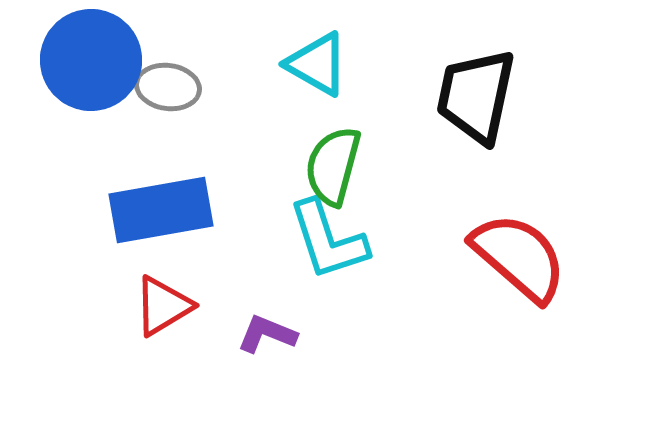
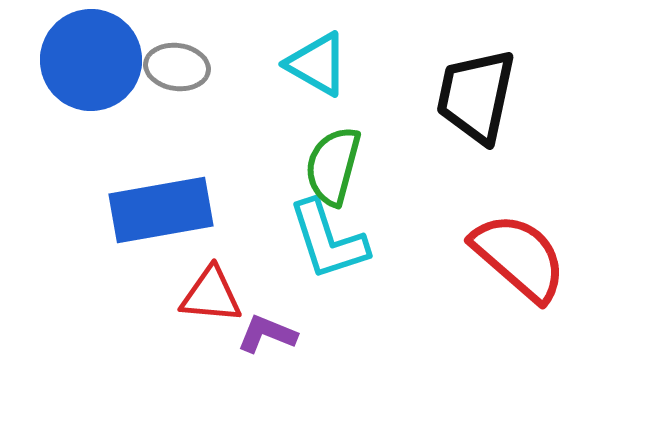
gray ellipse: moved 9 px right, 20 px up
red triangle: moved 48 px right, 11 px up; rotated 36 degrees clockwise
